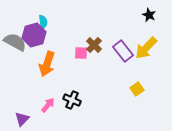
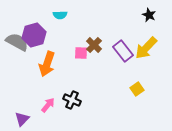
cyan semicircle: moved 17 px right, 7 px up; rotated 96 degrees clockwise
gray semicircle: moved 2 px right
